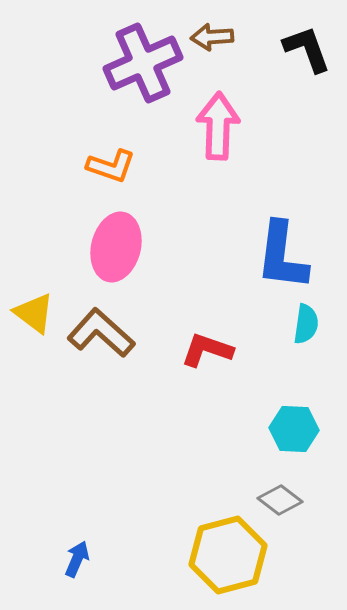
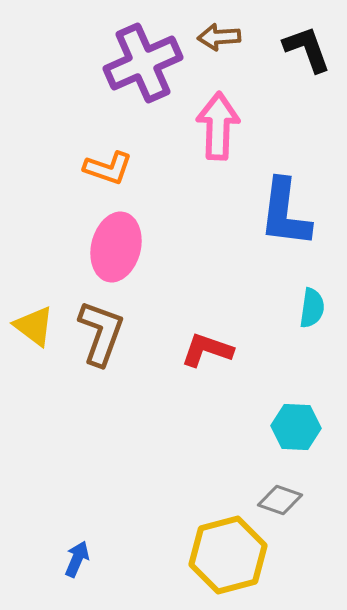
brown arrow: moved 7 px right
orange L-shape: moved 3 px left, 2 px down
blue L-shape: moved 3 px right, 43 px up
yellow triangle: moved 13 px down
cyan semicircle: moved 6 px right, 16 px up
brown L-shape: rotated 68 degrees clockwise
cyan hexagon: moved 2 px right, 2 px up
gray diamond: rotated 18 degrees counterclockwise
